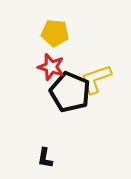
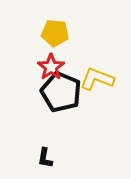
red star: rotated 20 degrees clockwise
yellow L-shape: moved 1 px right; rotated 40 degrees clockwise
black pentagon: moved 9 px left
